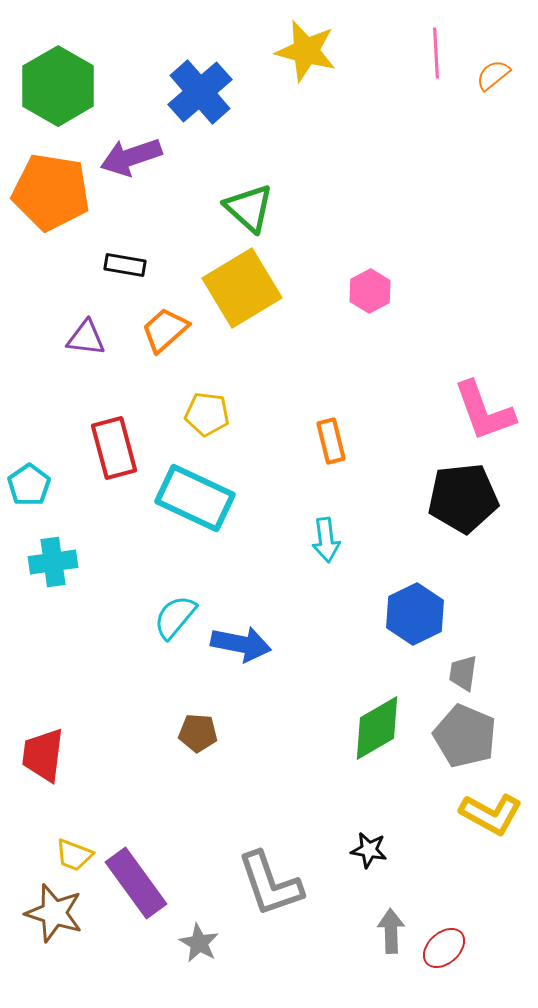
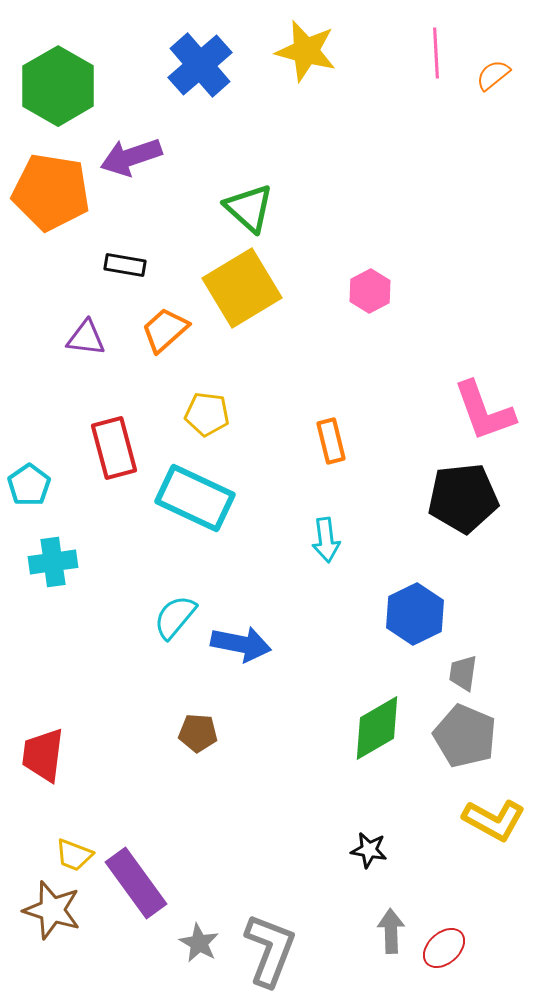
blue cross: moved 27 px up
yellow L-shape: moved 3 px right, 6 px down
gray L-shape: moved 66 px down; rotated 140 degrees counterclockwise
brown star: moved 2 px left, 3 px up
